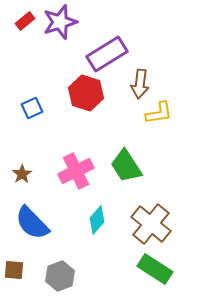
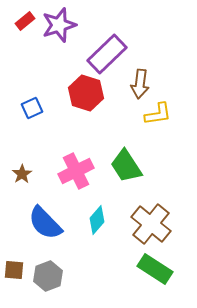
purple star: moved 1 px left, 3 px down
purple rectangle: rotated 12 degrees counterclockwise
yellow L-shape: moved 1 px left, 1 px down
blue semicircle: moved 13 px right
gray hexagon: moved 12 px left
